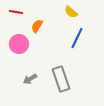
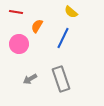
blue line: moved 14 px left
